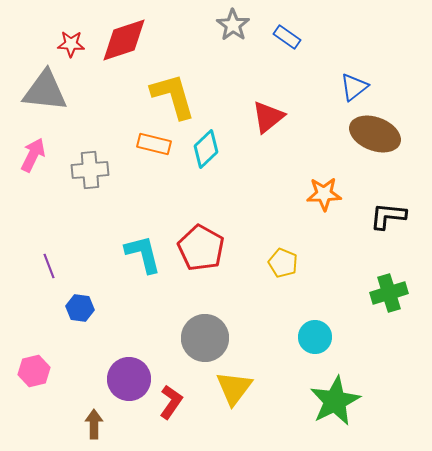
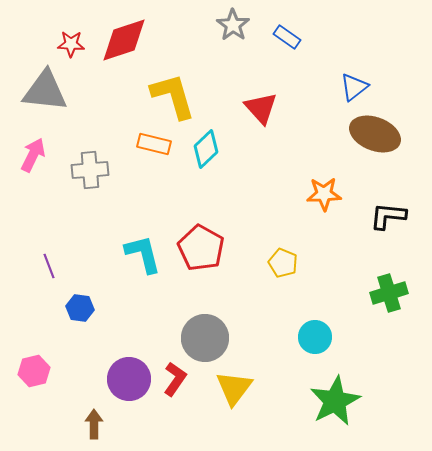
red triangle: moved 7 px left, 9 px up; rotated 33 degrees counterclockwise
red L-shape: moved 4 px right, 23 px up
